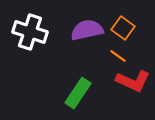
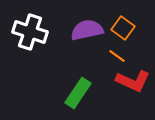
orange line: moved 1 px left
